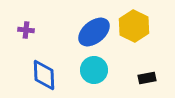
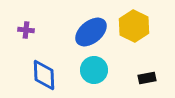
blue ellipse: moved 3 px left
